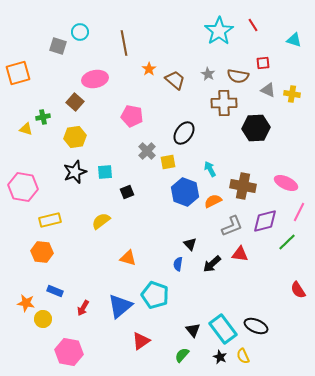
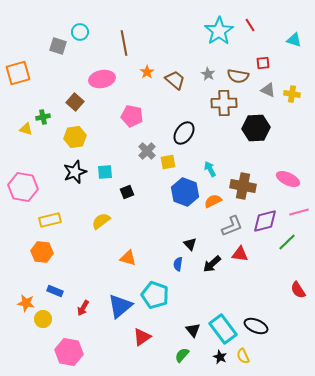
red line at (253, 25): moved 3 px left
orange star at (149, 69): moved 2 px left, 3 px down
pink ellipse at (95, 79): moved 7 px right
pink ellipse at (286, 183): moved 2 px right, 4 px up
pink line at (299, 212): rotated 48 degrees clockwise
red triangle at (141, 341): moved 1 px right, 4 px up
